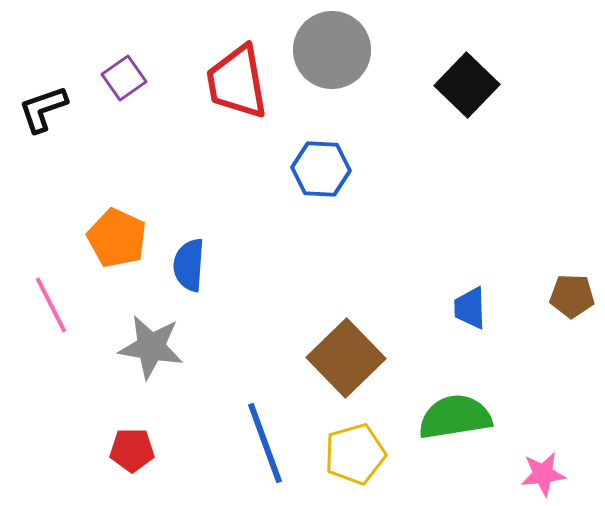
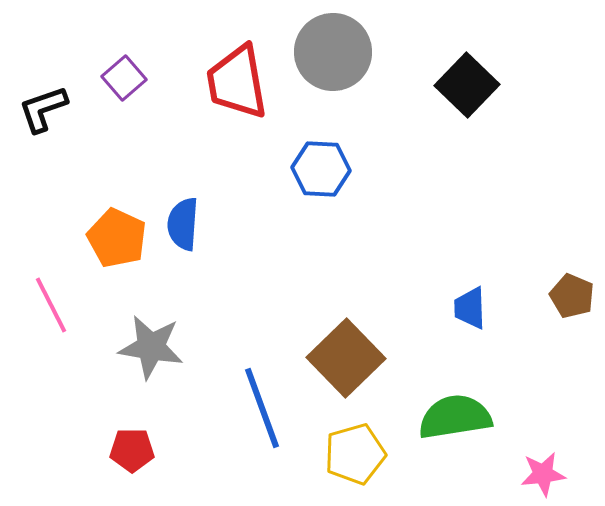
gray circle: moved 1 px right, 2 px down
purple square: rotated 6 degrees counterclockwise
blue semicircle: moved 6 px left, 41 px up
brown pentagon: rotated 21 degrees clockwise
blue line: moved 3 px left, 35 px up
